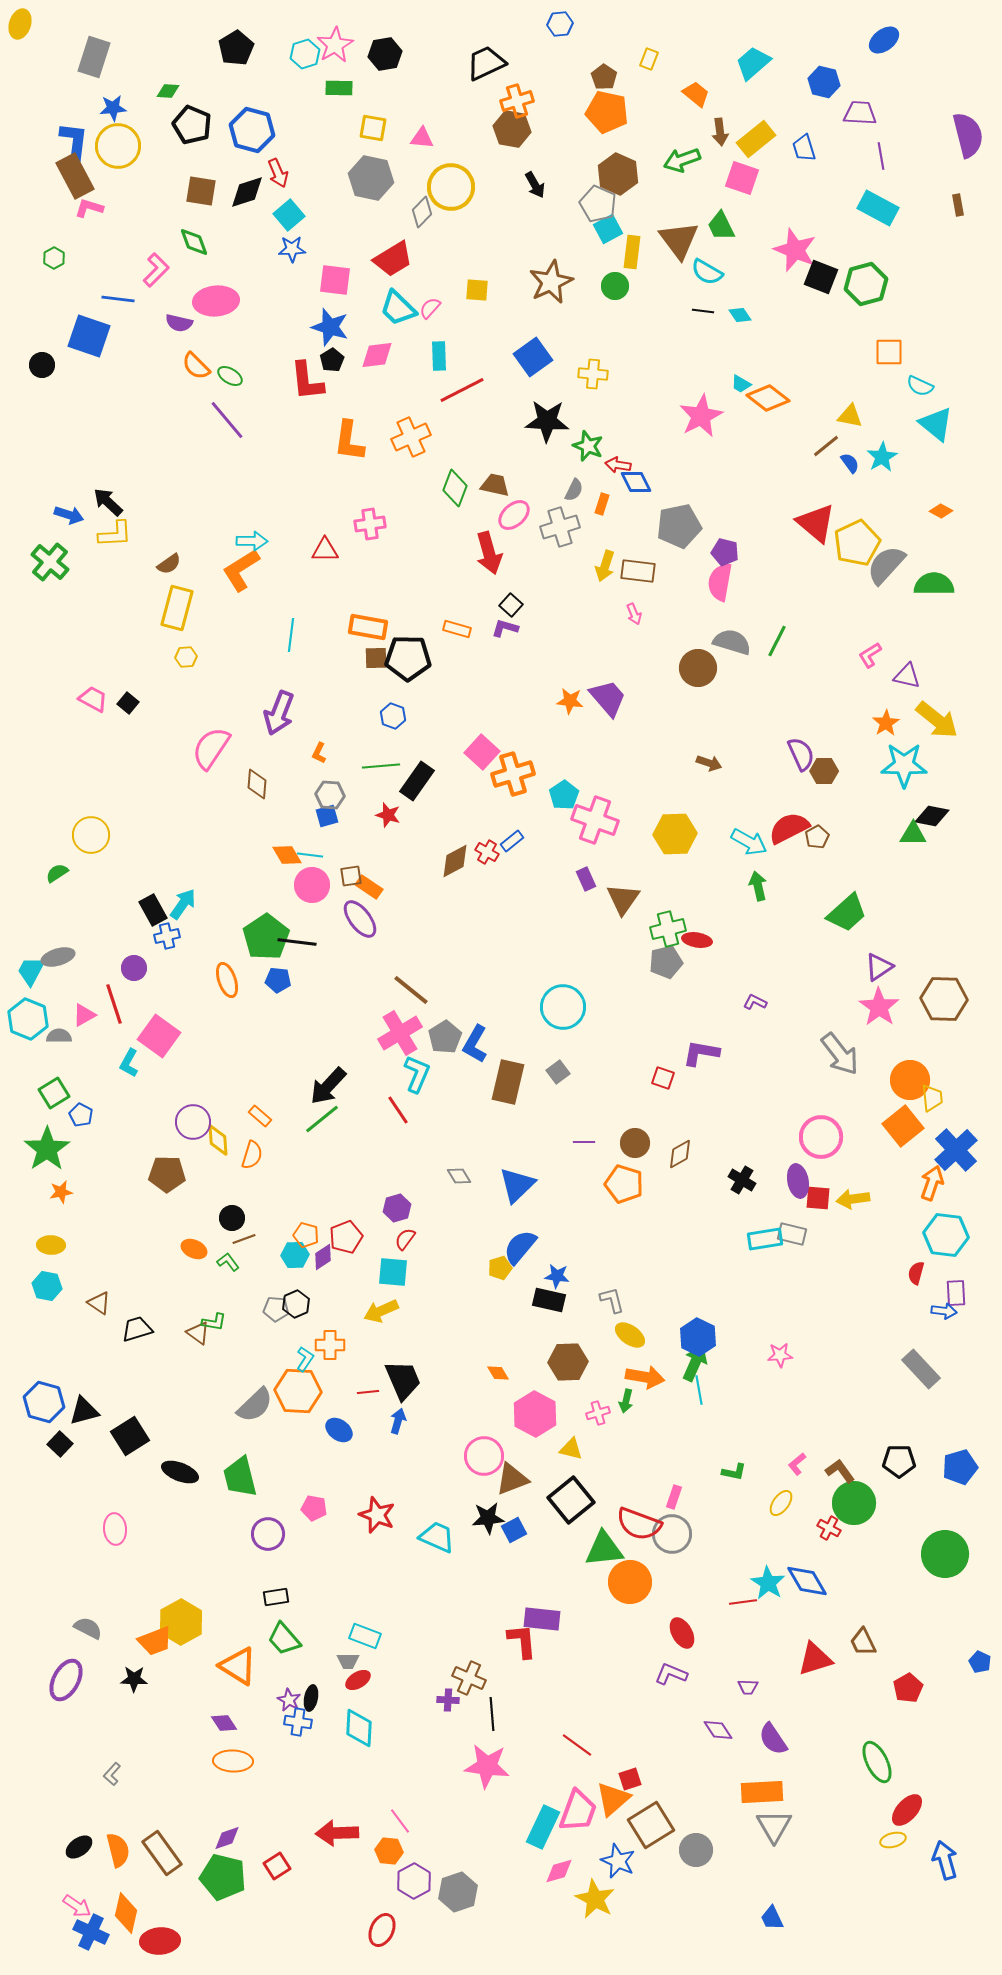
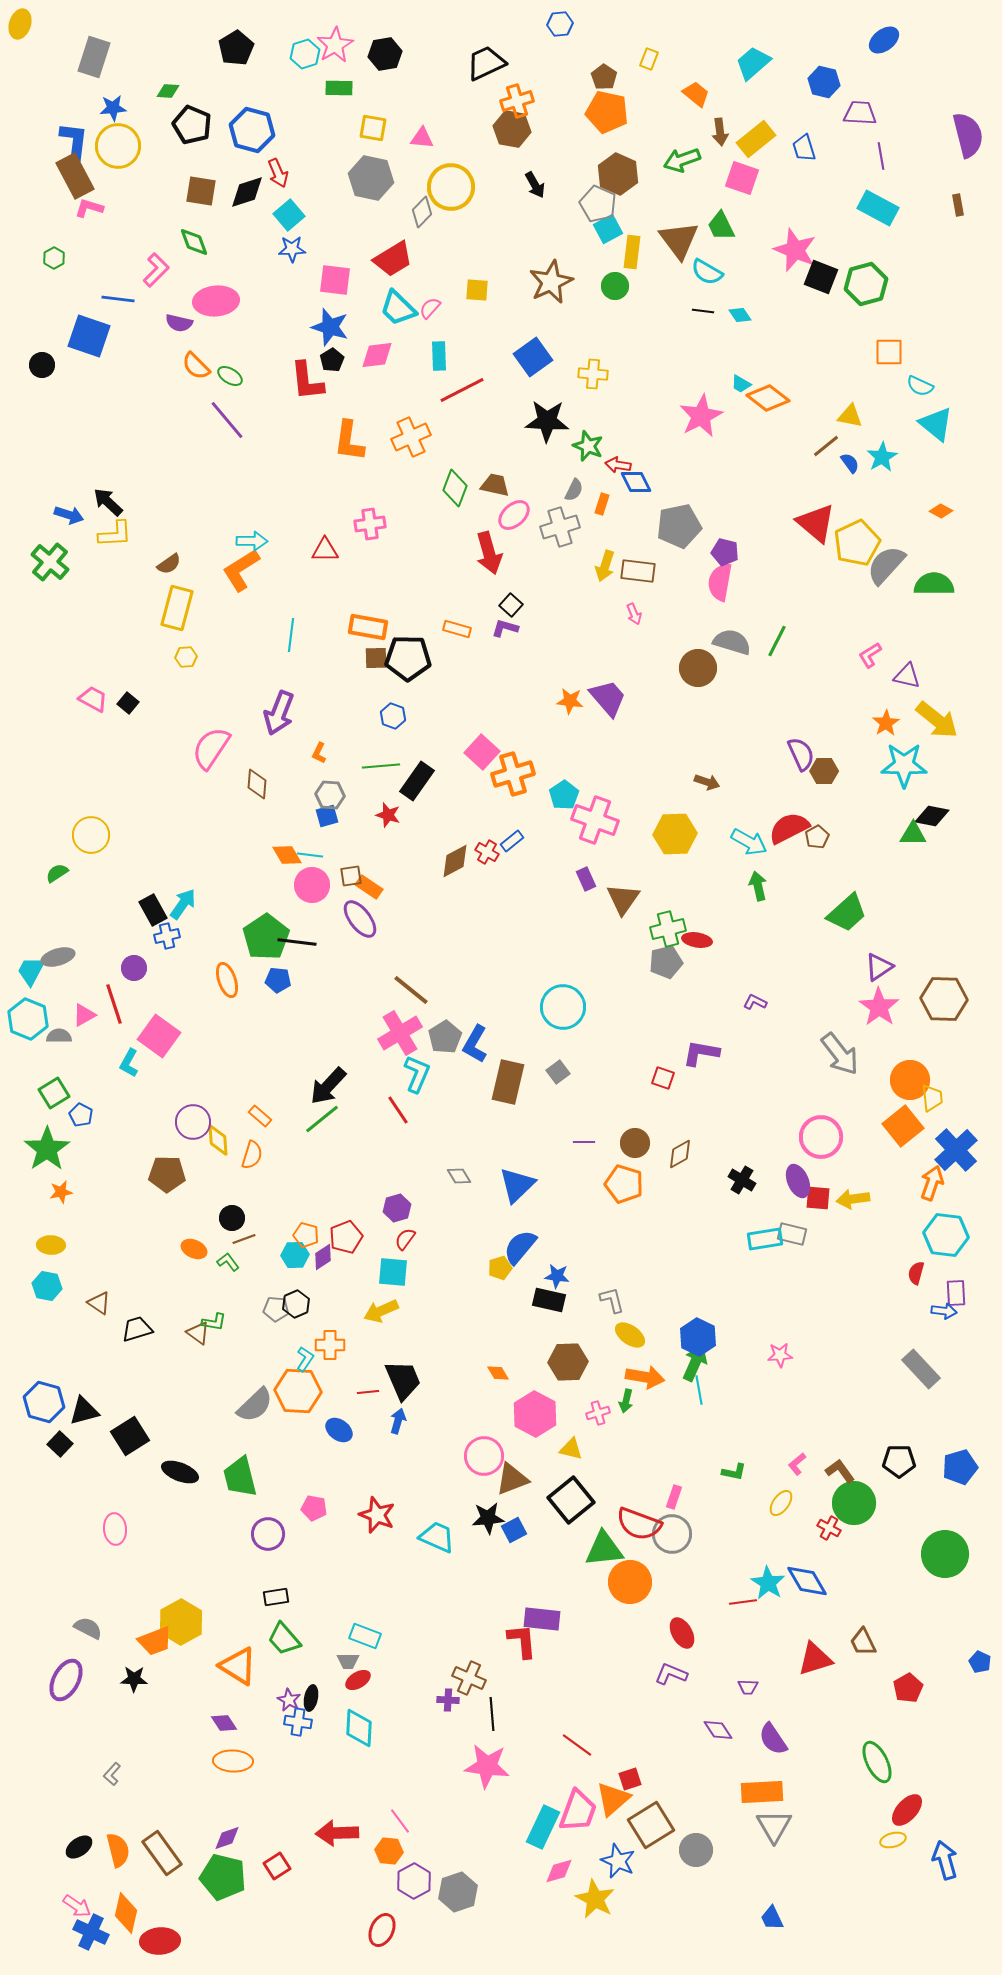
brown arrow at (709, 763): moved 2 px left, 19 px down
purple ellipse at (798, 1181): rotated 12 degrees counterclockwise
